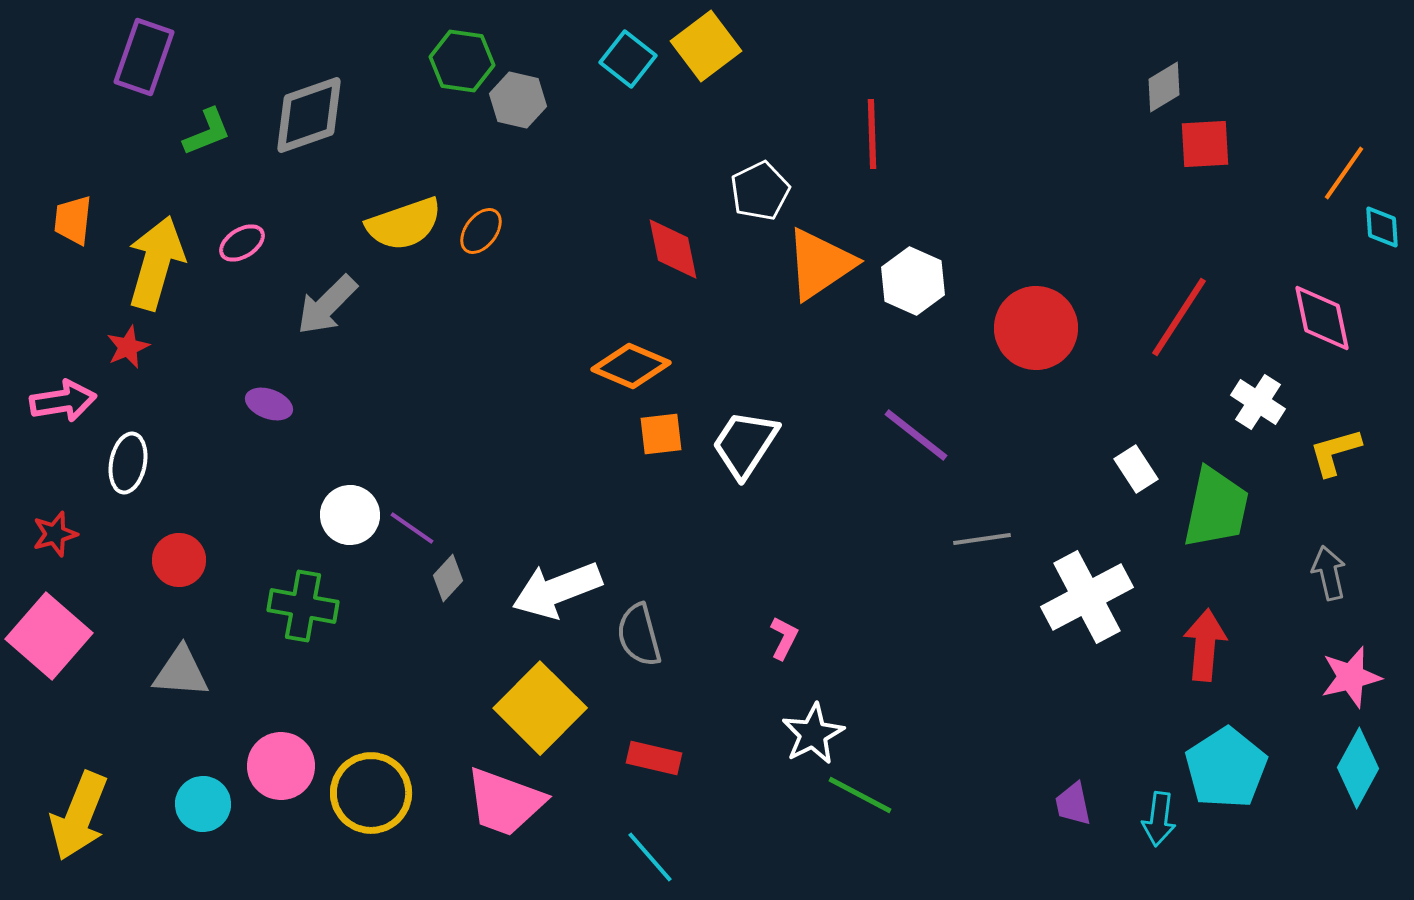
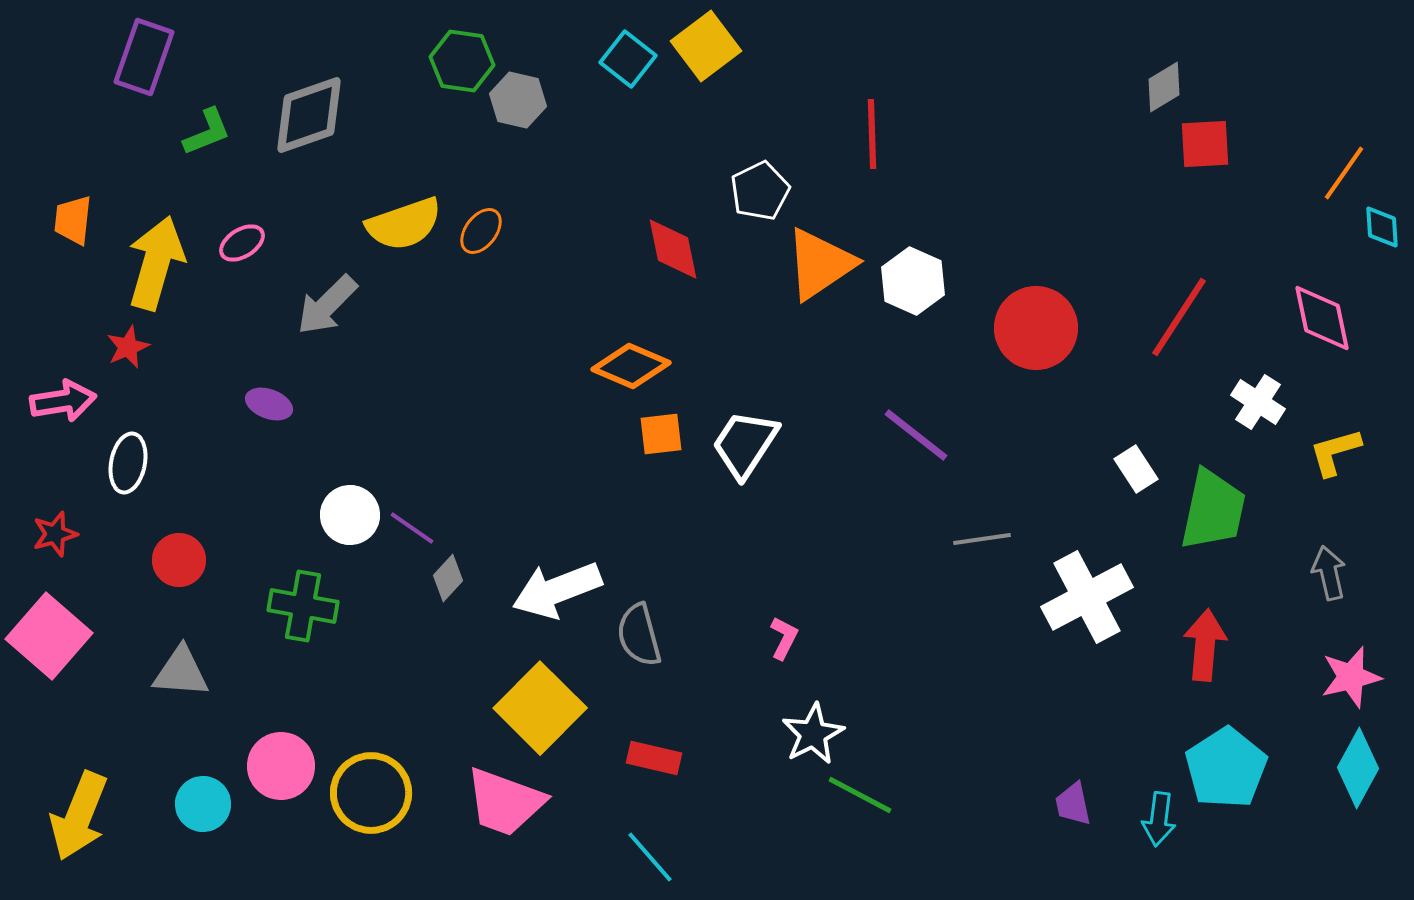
green trapezoid at (1216, 508): moved 3 px left, 2 px down
